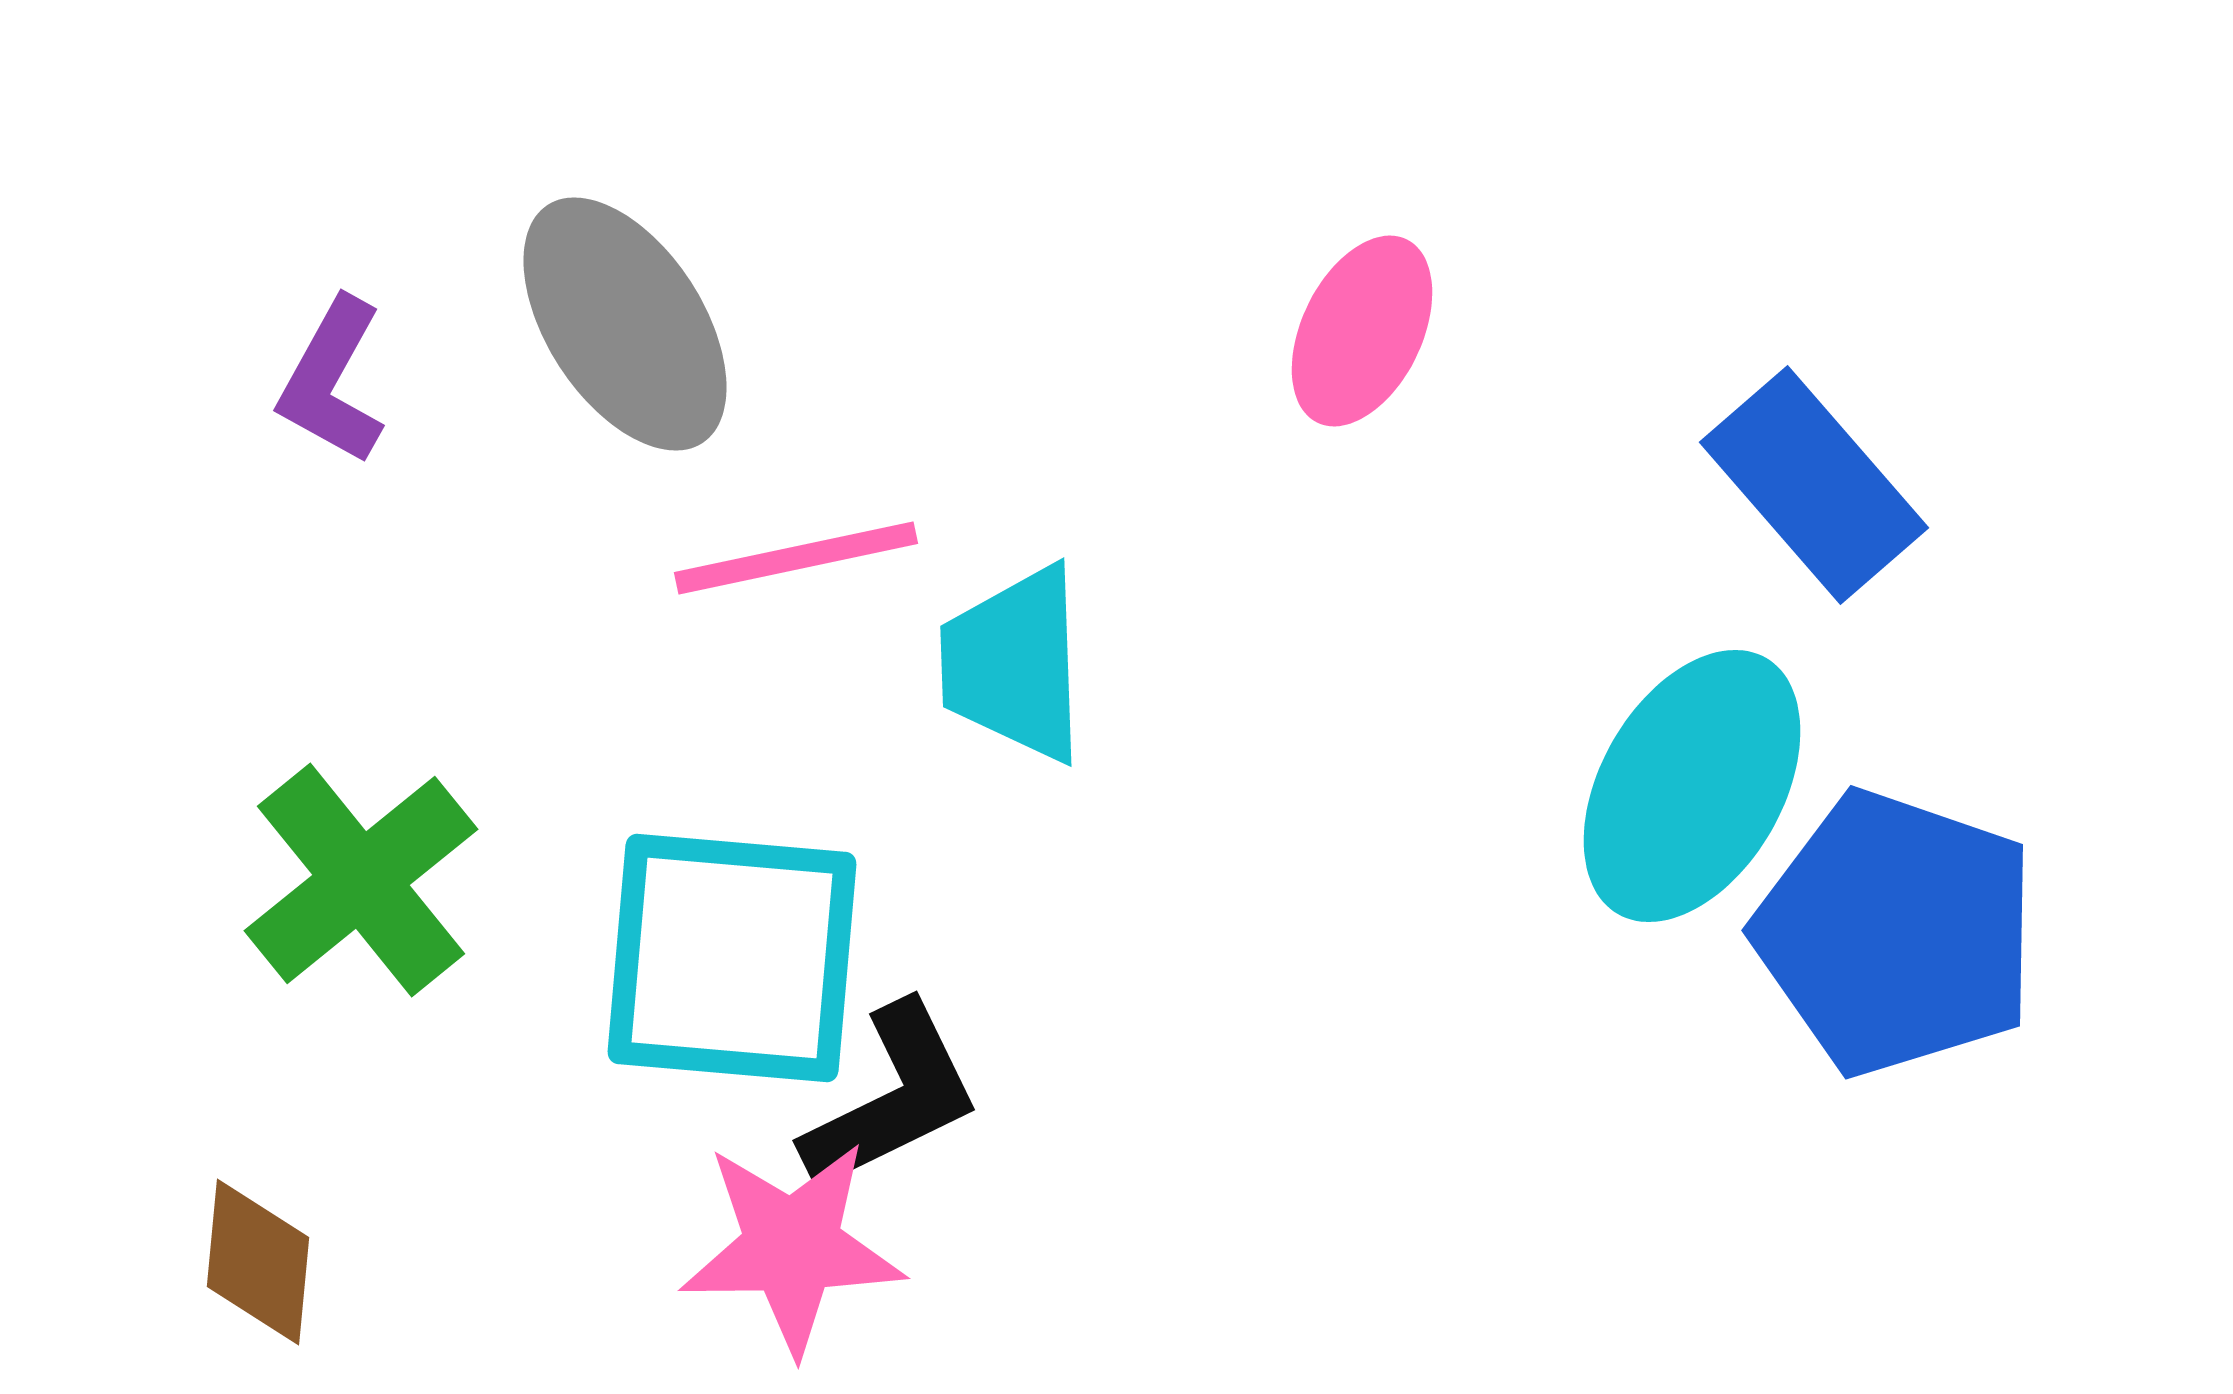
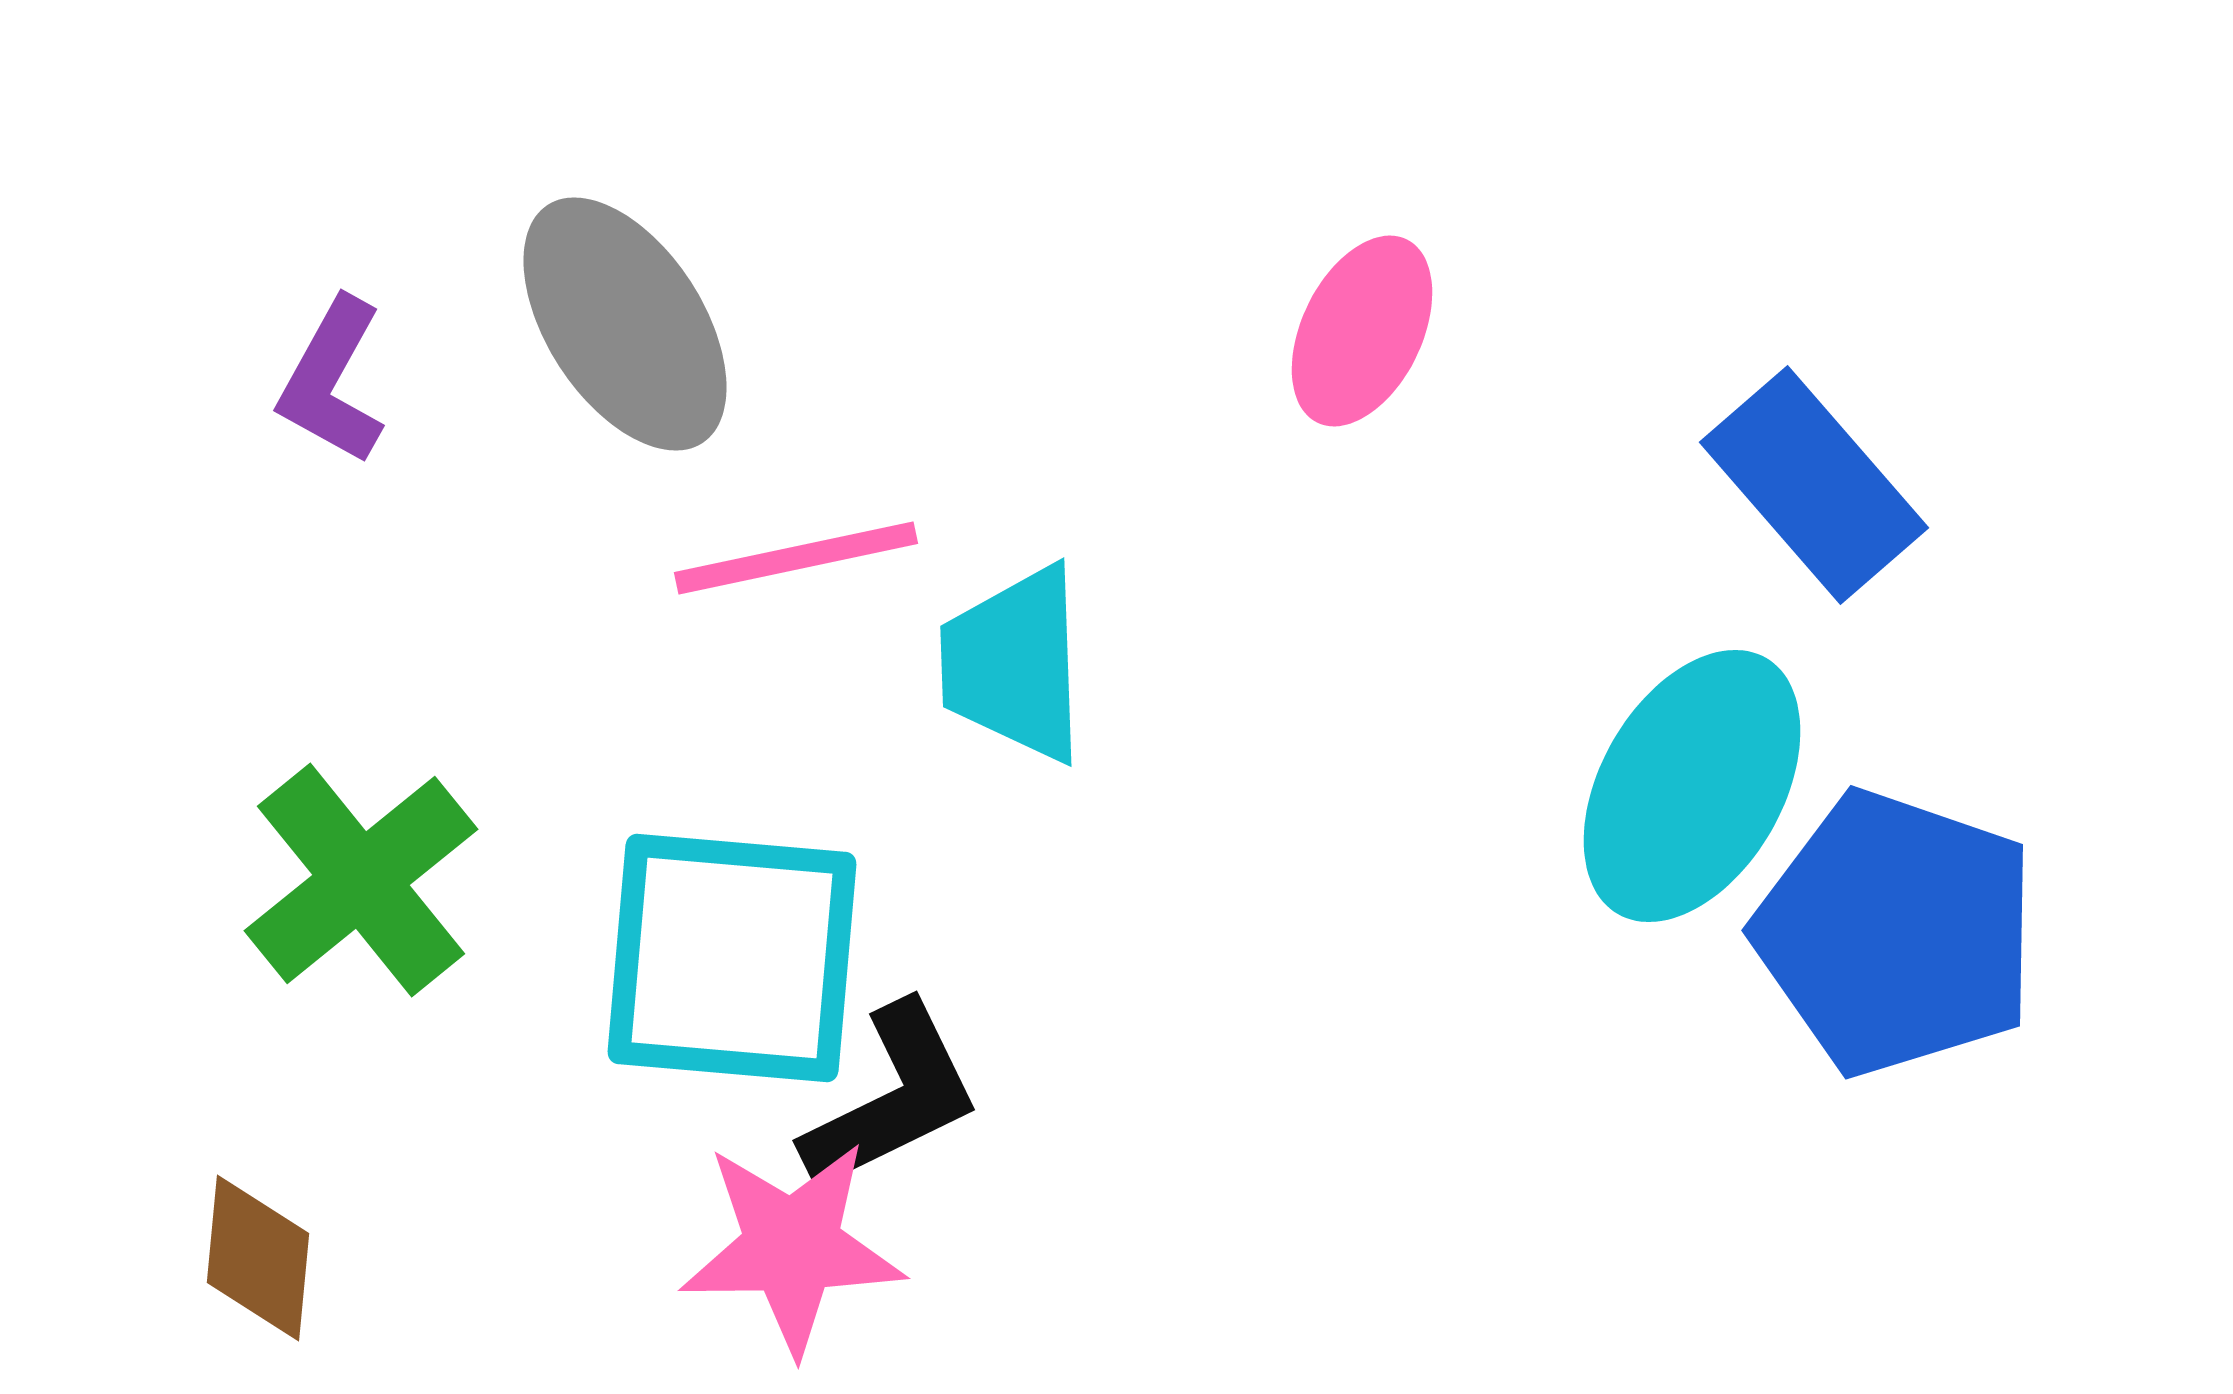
brown diamond: moved 4 px up
